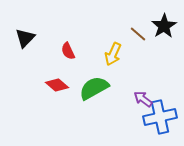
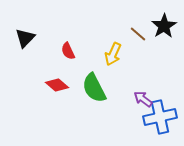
green semicircle: rotated 88 degrees counterclockwise
